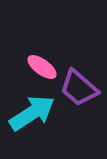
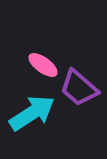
pink ellipse: moved 1 px right, 2 px up
